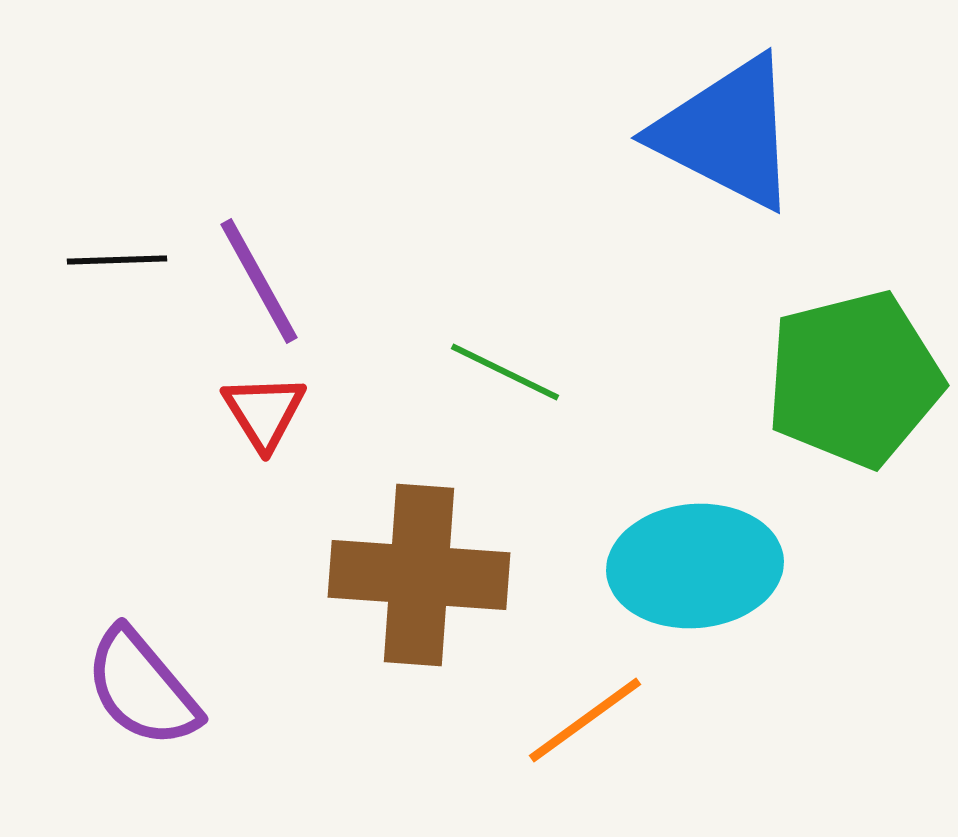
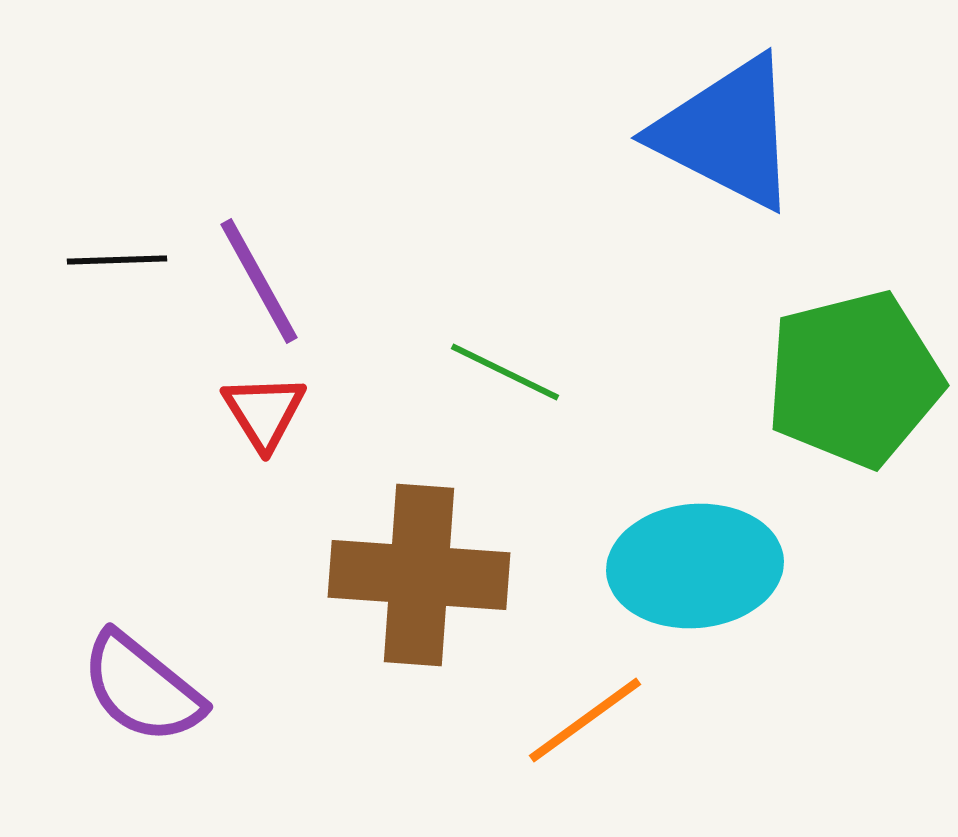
purple semicircle: rotated 11 degrees counterclockwise
